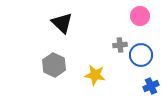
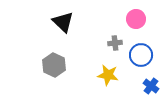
pink circle: moved 4 px left, 3 px down
black triangle: moved 1 px right, 1 px up
gray cross: moved 5 px left, 2 px up
yellow star: moved 13 px right
blue cross: rotated 28 degrees counterclockwise
